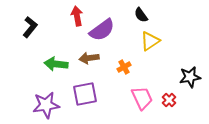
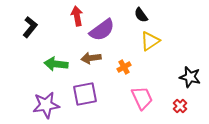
brown arrow: moved 2 px right
black star: rotated 25 degrees clockwise
red cross: moved 11 px right, 6 px down
